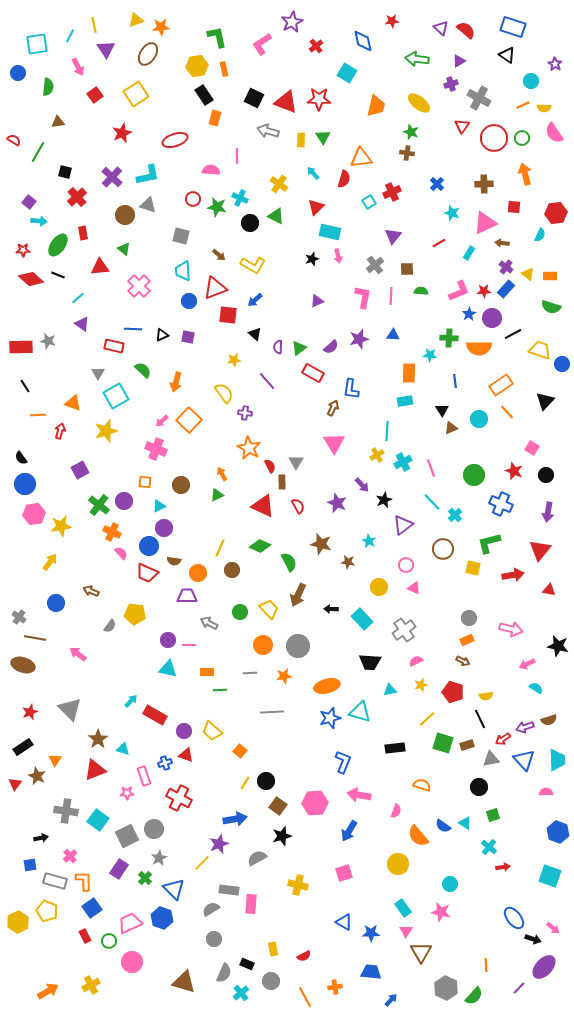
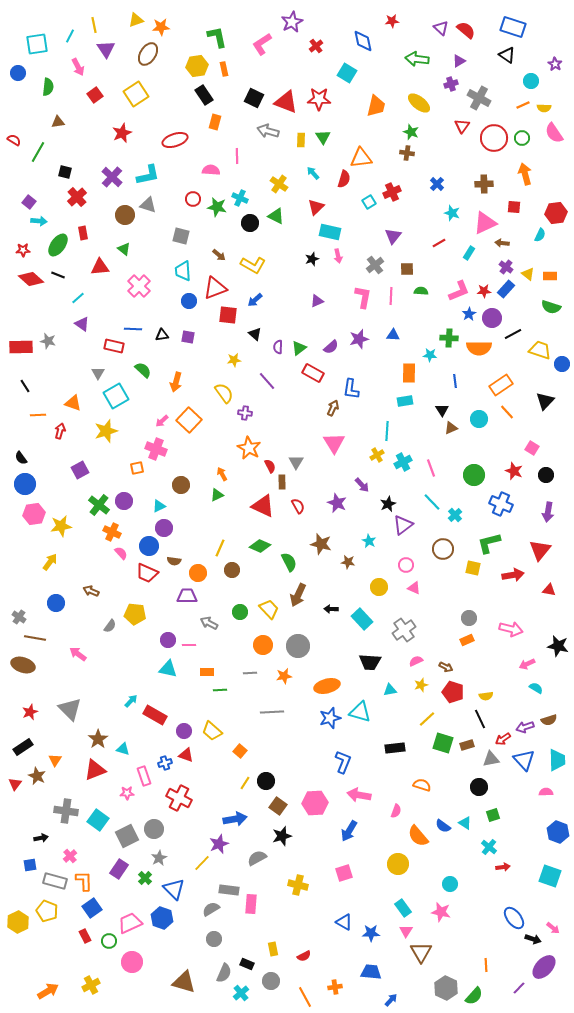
orange rectangle at (215, 118): moved 4 px down
black triangle at (162, 335): rotated 16 degrees clockwise
orange square at (145, 482): moved 8 px left, 14 px up; rotated 16 degrees counterclockwise
black star at (384, 500): moved 4 px right, 4 px down
brown arrow at (463, 661): moved 17 px left, 6 px down
